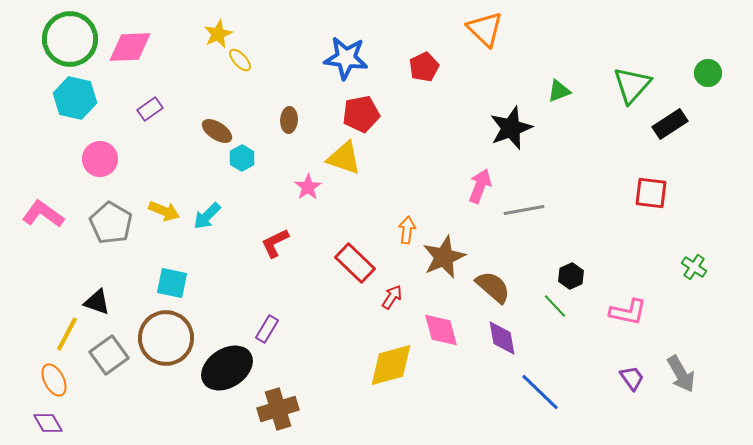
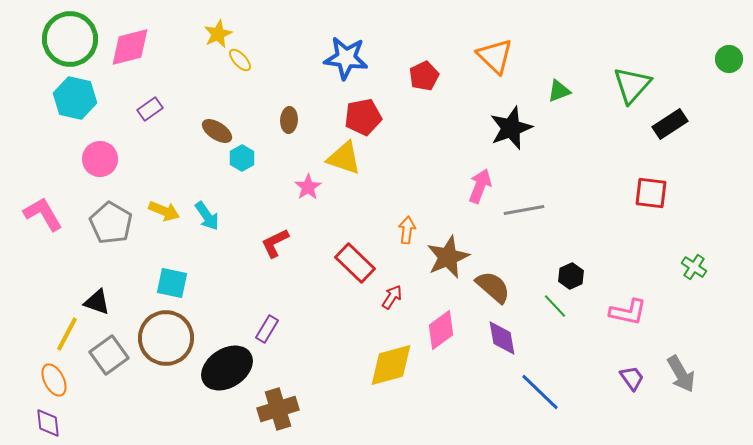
orange triangle at (485, 29): moved 10 px right, 27 px down
pink diamond at (130, 47): rotated 12 degrees counterclockwise
red pentagon at (424, 67): moved 9 px down
green circle at (708, 73): moved 21 px right, 14 px up
red pentagon at (361, 114): moved 2 px right, 3 px down
pink L-shape at (43, 214): rotated 24 degrees clockwise
cyan arrow at (207, 216): rotated 80 degrees counterclockwise
brown star at (444, 257): moved 4 px right
pink diamond at (441, 330): rotated 69 degrees clockwise
purple diamond at (48, 423): rotated 24 degrees clockwise
